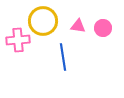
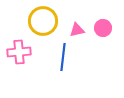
pink triangle: moved 1 px left, 4 px down; rotated 21 degrees counterclockwise
pink cross: moved 1 px right, 12 px down
blue line: rotated 16 degrees clockwise
